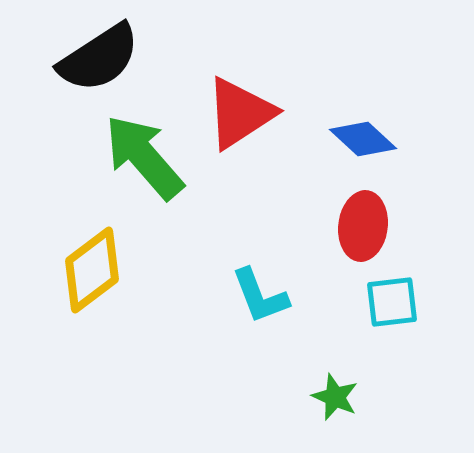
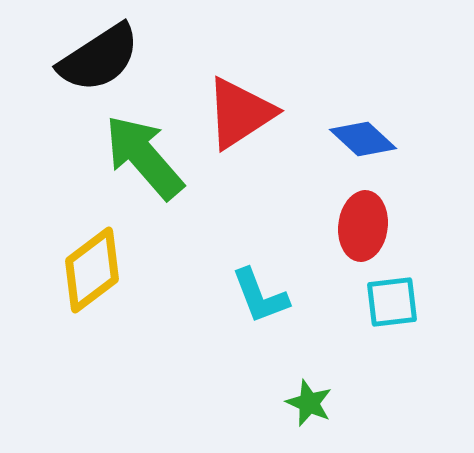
green star: moved 26 px left, 6 px down
